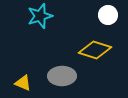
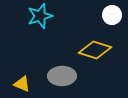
white circle: moved 4 px right
yellow triangle: moved 1 px left, 1 px down
